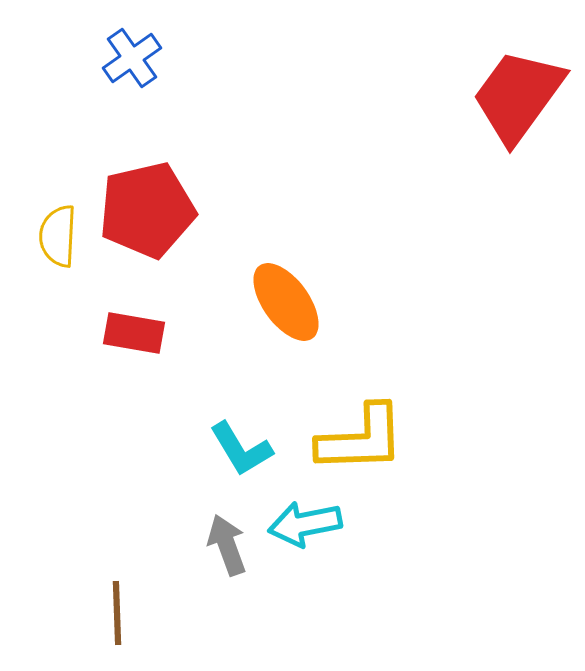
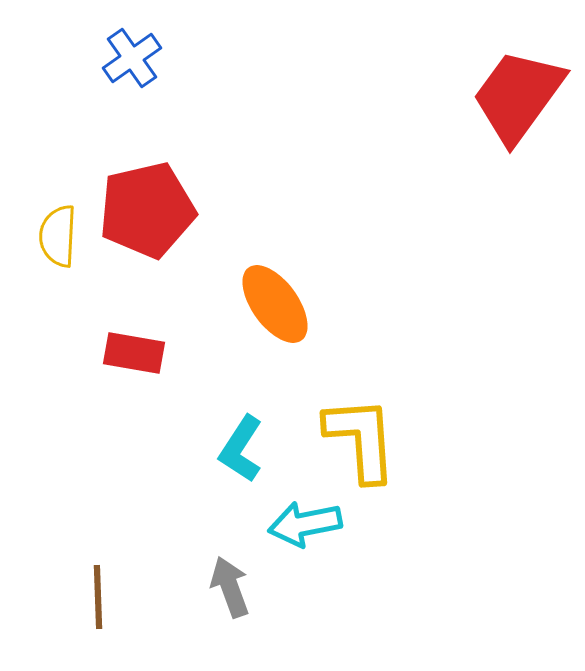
orange ellipse: moved 11 px left, 2 px down
red rectangle: moved 20 px down
yellow L-shape: rotated 92 degrees counterclockwise
cyan L-shape: rotated 64 degrees clockwise
gray arrow: moved 3 px right, 42 px down
brown line: moved 19 px left, 16 px up
